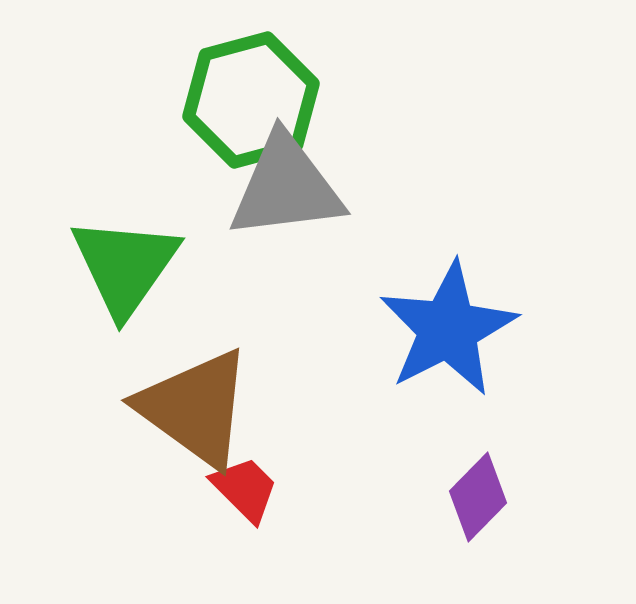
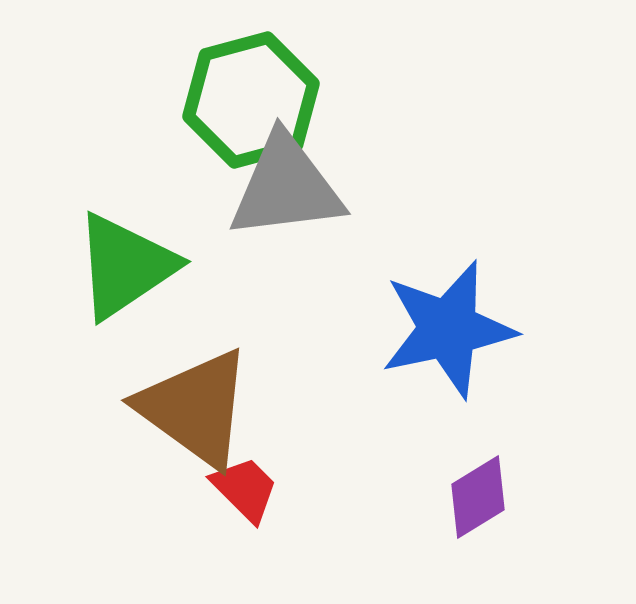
green triangle: rotated 21 degrees clockwise
blue star: rotated 15 degrees clockwise
purple diamond: rotated 14 degrees clockwise
